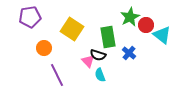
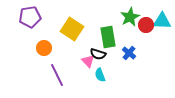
cyan triangle: moved 14 px up; rotated 36 degrees counterclockwise
black semicircle: moved 1 px up
